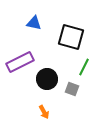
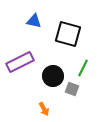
blue triangle: moved 2 px up
black square: moved 3 px left, 3 px up
green line: moved 1 px left, 1 px down
black circle: moved 6 px right, 3 px up
orange arrow: moved 3 px up
